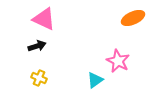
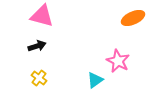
pink triangle: moved 2 px left, 3 px up; rotated 10 degrees counterclockwise
yellow cross: rotated 14 degrees clockwise
